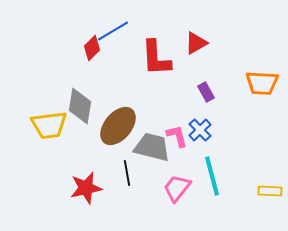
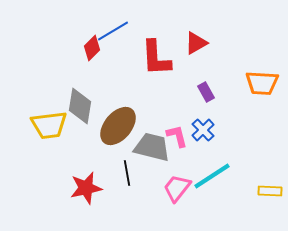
blue cross: moved 3 px right
cyan line: rotated 72 degrees clockwise
